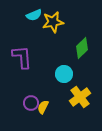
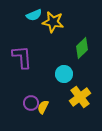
yellow star: rotated 20 degrees clockwise
